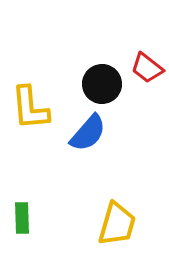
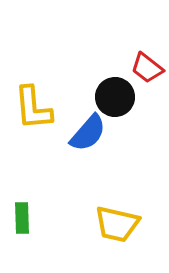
black circle: moved 13 px right, 13 px down
yellow L-shape: moved 3 px right
yellow trapezoid: rotated 87 degrees clockwise
